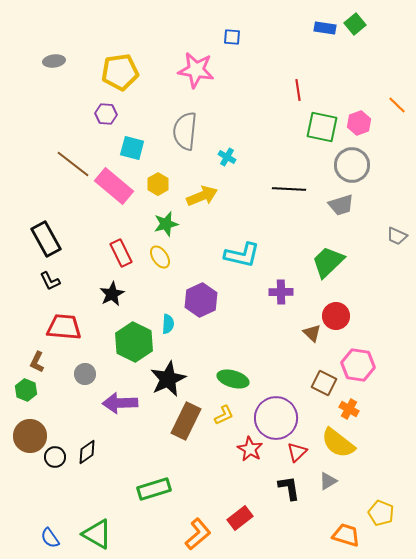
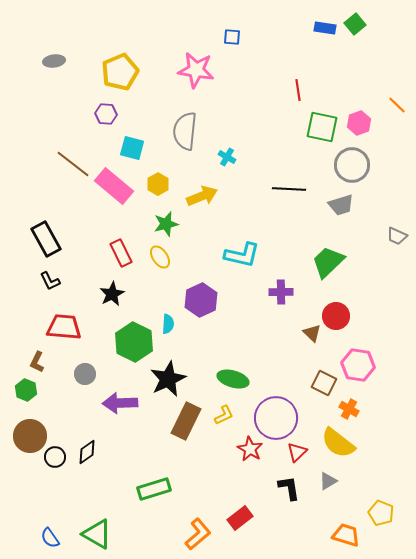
yellow pentagon at (120, 72): rotated 15 degrees counterclockwise
